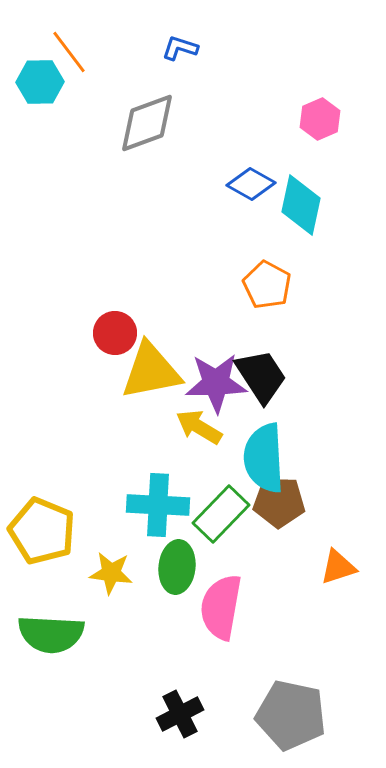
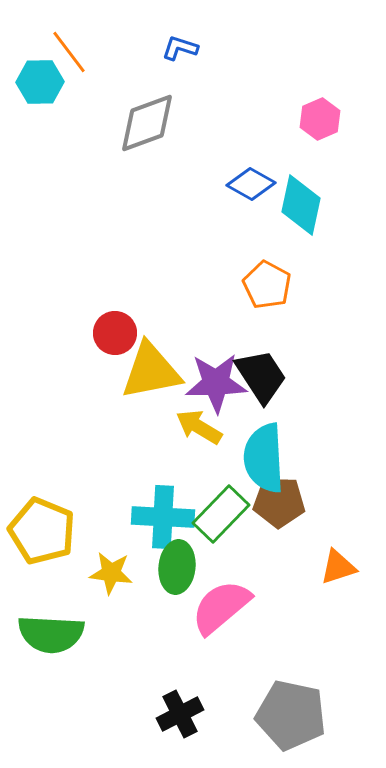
cyan cross: moved 5 px right, 12 px down
pink semicircle: rotated 40 degrees clockwise
